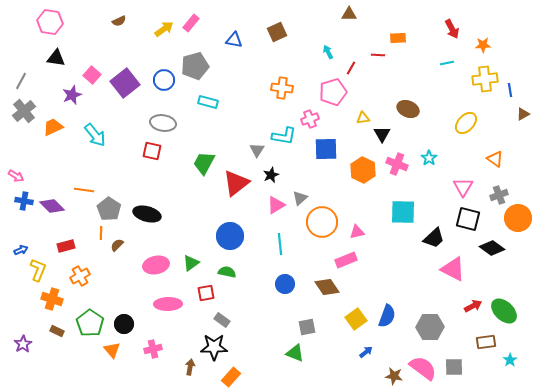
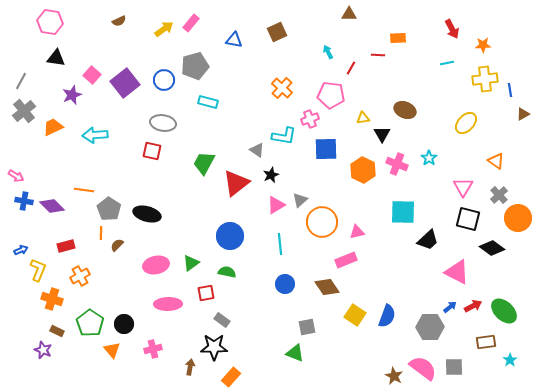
orange cross at (282, 88): rotated 35 degrees clockwise
pink pentagon at (333, 92): moved 2 px left, 3 px down; rotated 24 degrees clockwise
brown ellipse at (408, 109): moved 3 px left, 1 px down
cyan arrow at (95, 135): rotated 125 degrees clockwise
gray triangle at (257, 150): rotated 28 degrees counterclockwise
orange triangle at (495, 159): moved 1 px right, 2 px down
gray cross at (499, 195): rotated 24 degrees counterclockwise
gray triangle at (300, 198): moved 2 px down
black trapezoid at (434, 238): moved 6 px left, 2 px down
pink triangle at (453, 269): moved 4 px right, 3 px down
yellow square at (356, 319): moved 1 px left, 4 px up; rotated 20 degrees counterclockwise
purple star at (23, 344): moved 20 px right, 6 px down; rotated 18 degrees counterclockwise
blue arrow at (366, 352): moved 84 px right, 45 px up
brown star at (394, 376): rotated 18 degrees clockwise
